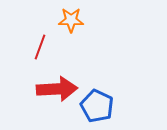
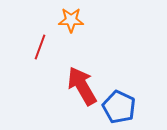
red arrow: moved 25 px right, 3 px up; rotated 117 degrees counterclockwise
blue pentagon: moved 22 px right, 1 px down
